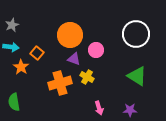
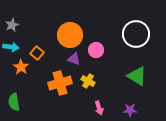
yellow cross: moved 1 px right, 4 px down
